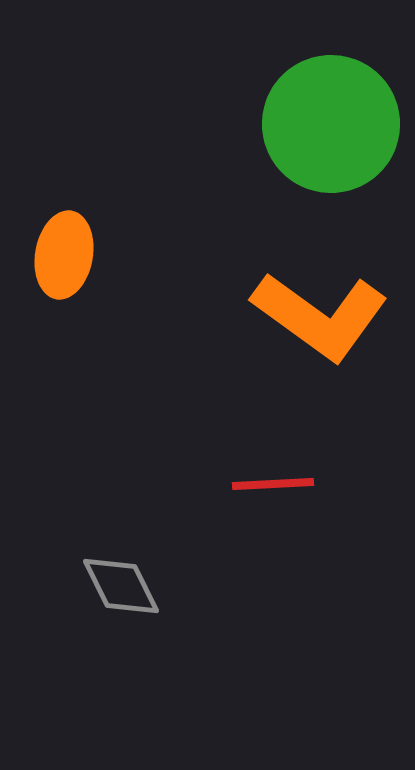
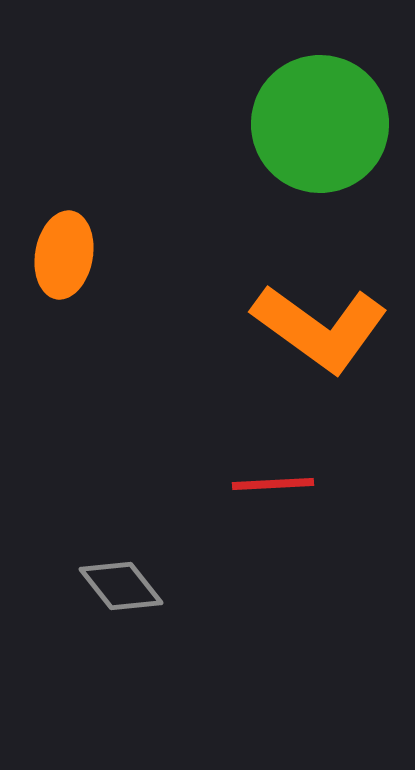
green circle: moved 11 px left
orange L-shape: moved 12 px down
gray diamond: rotated 12 degrees counterclockwise
